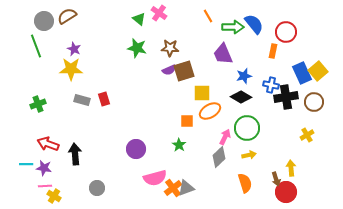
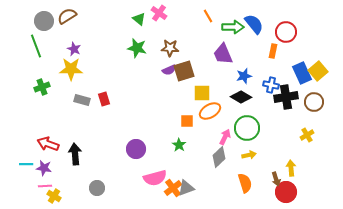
green cross at (38, 104): moved 4 px right, 17 px up
